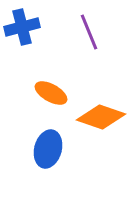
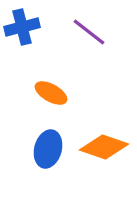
purple line: rotated 30 degrees counterclockwise
orange diamond: moved 3 px right, 30 px down
